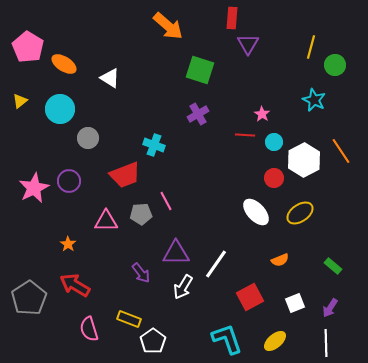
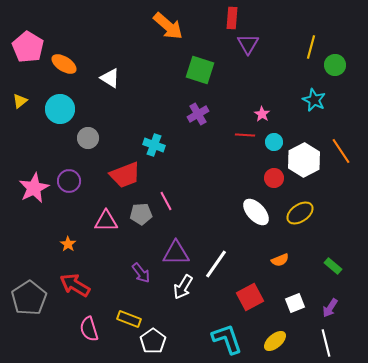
white line at (326, 343): rotated 12 degrees counterclockwise
